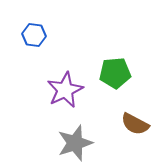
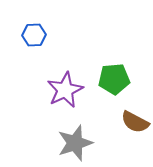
blue hexagon: rotated 10 degrees counterclockwise
green pentagon: moved 1 px left, 6 px down
brown semicircle: moved 2 px up
